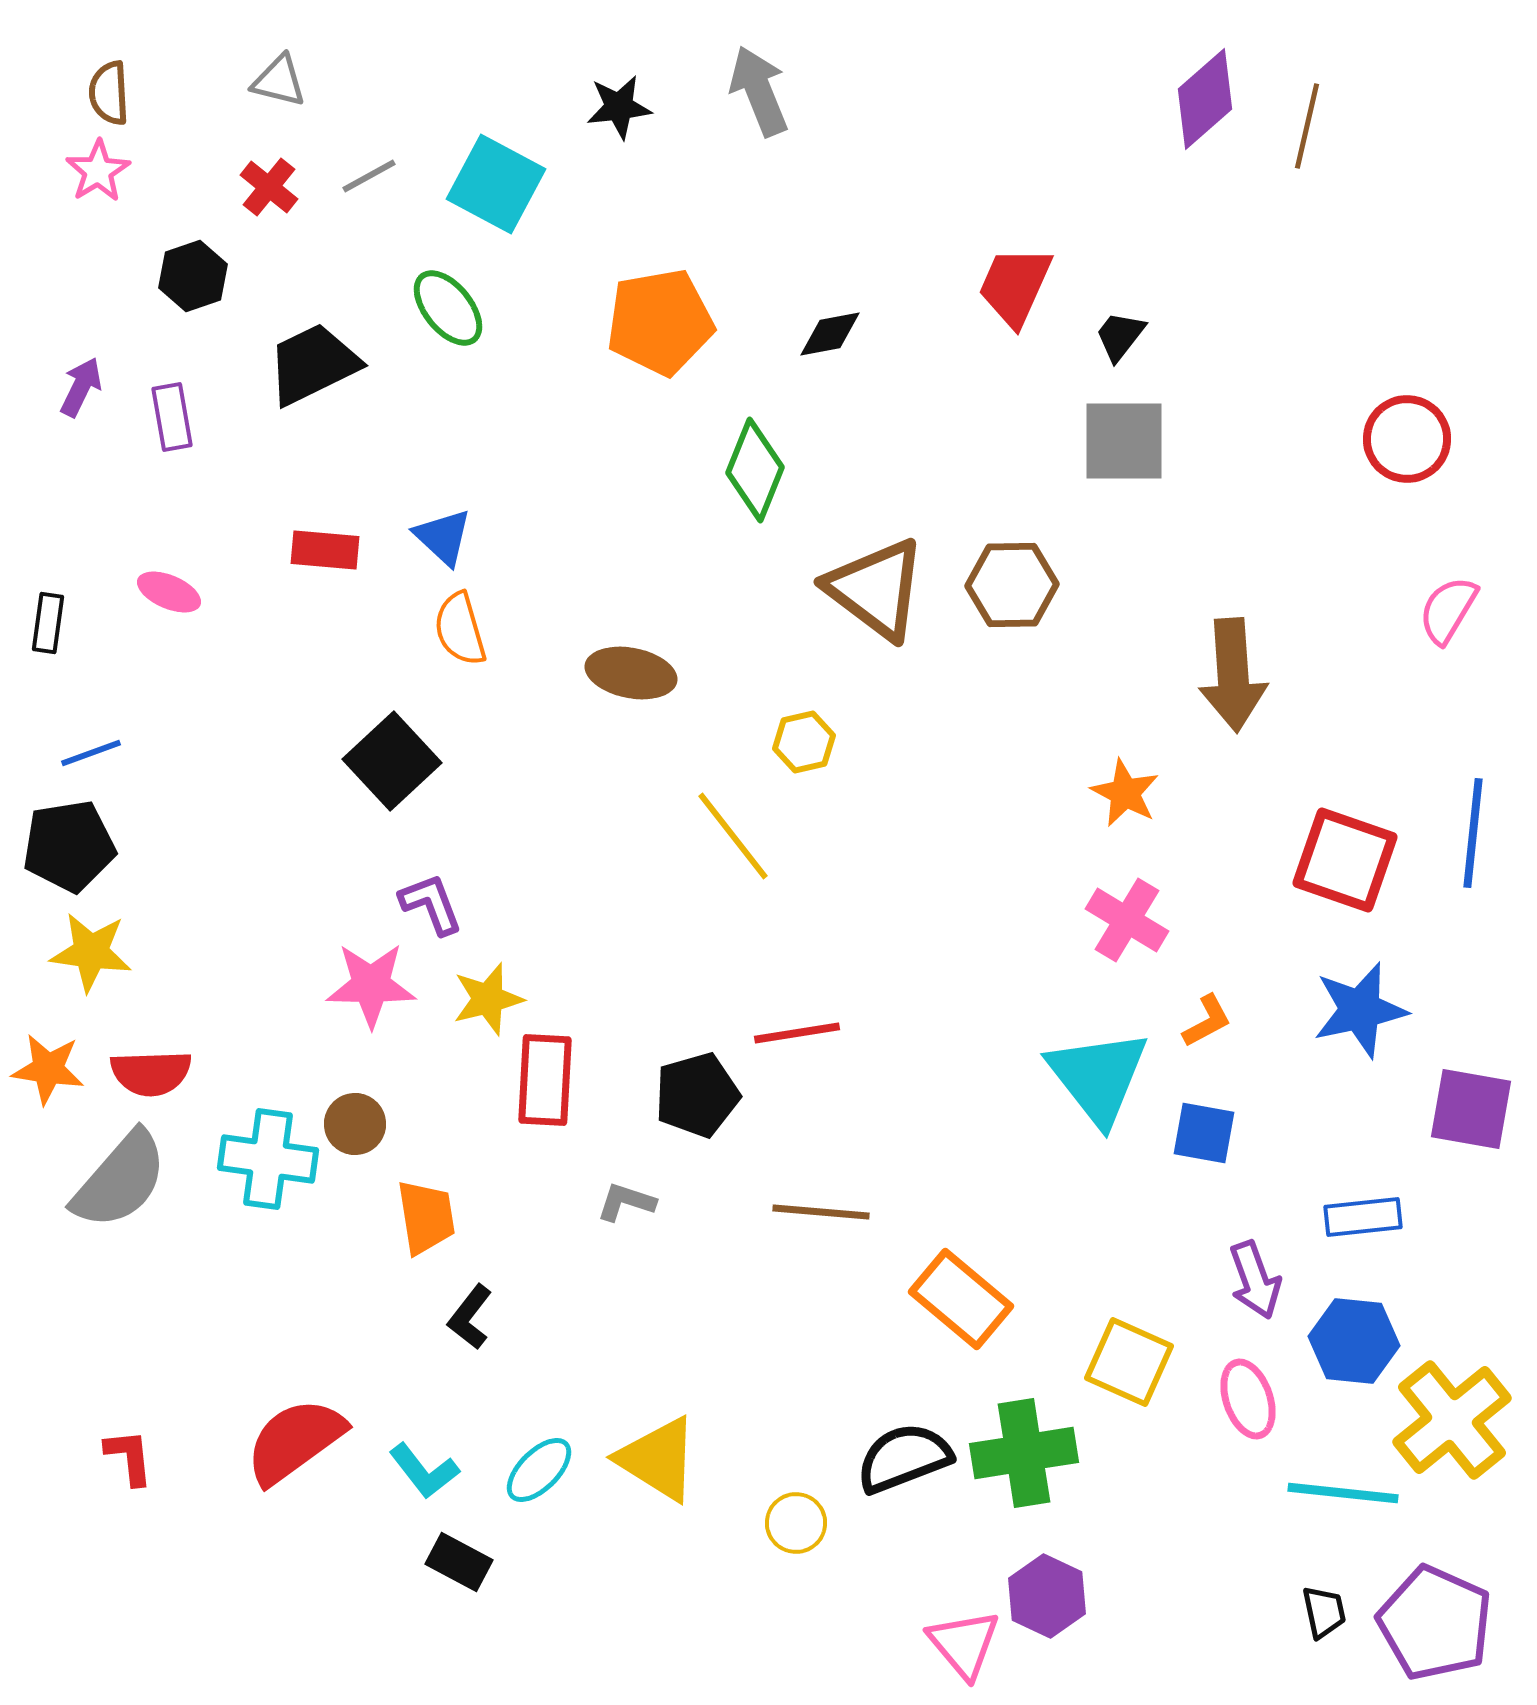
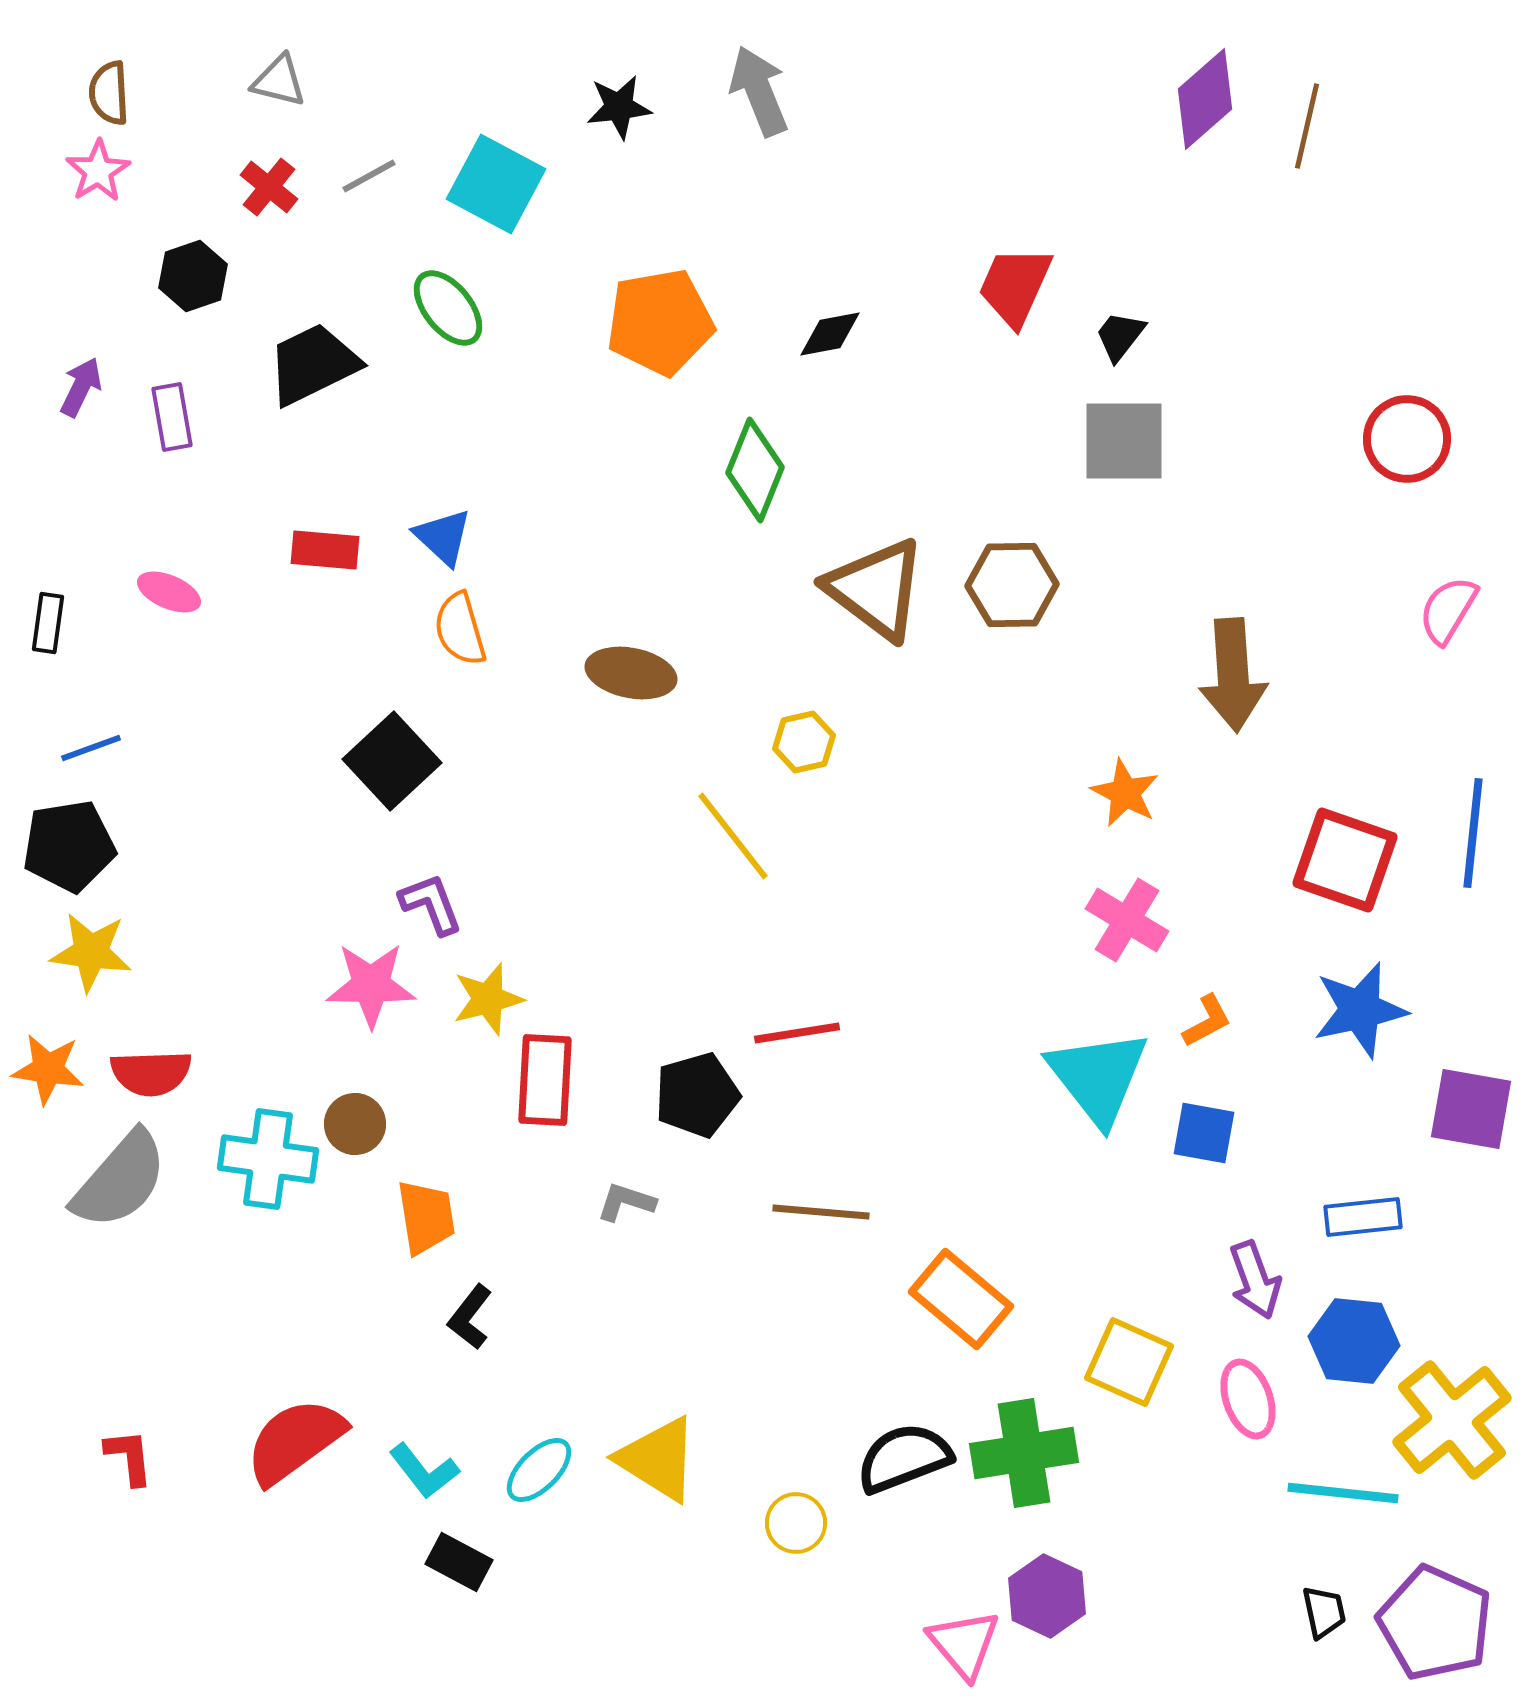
blue line at (91, 753): moved 5 px up
